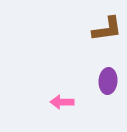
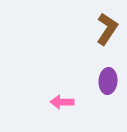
brown L-shape: rotated 48 degrees counterclockwise
